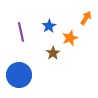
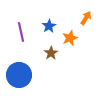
brown star: moved 2 px left
